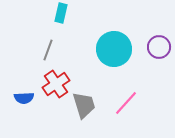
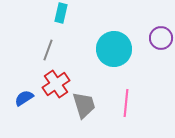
purple circle: moved 2 px right, 9 px up
blue semicircle: rotated 150 degrees clockwise
pink line: rotated 36 degrees counterclockwise
